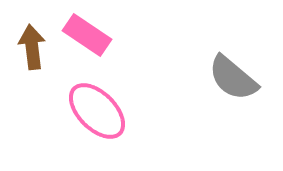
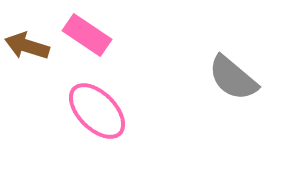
brown arrow: moved 5 px left, 1 px up; rotated 66 degrees counterclockwise
